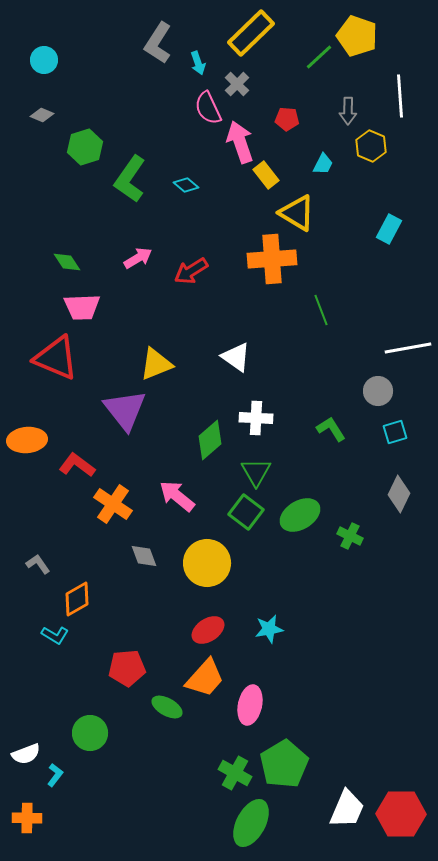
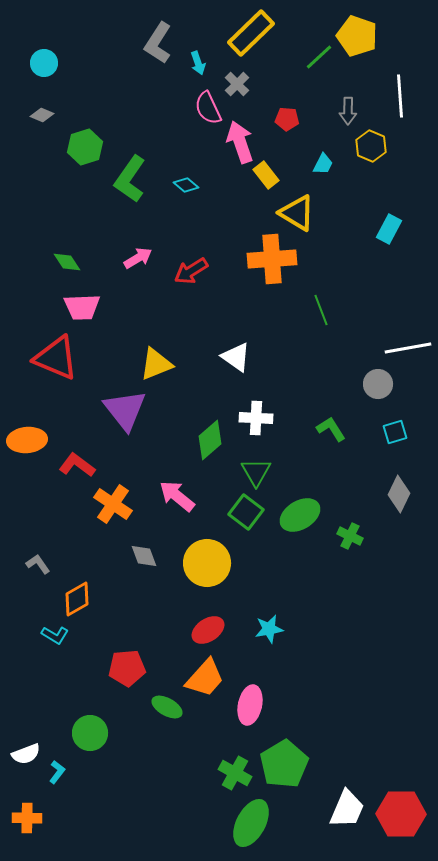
cyan circle at (44, 60): moved 3 px down
gray circle at (378, 391): moved 7 px up
cyan L-shape at (55, 775): moved 2 px right, 3 px up
